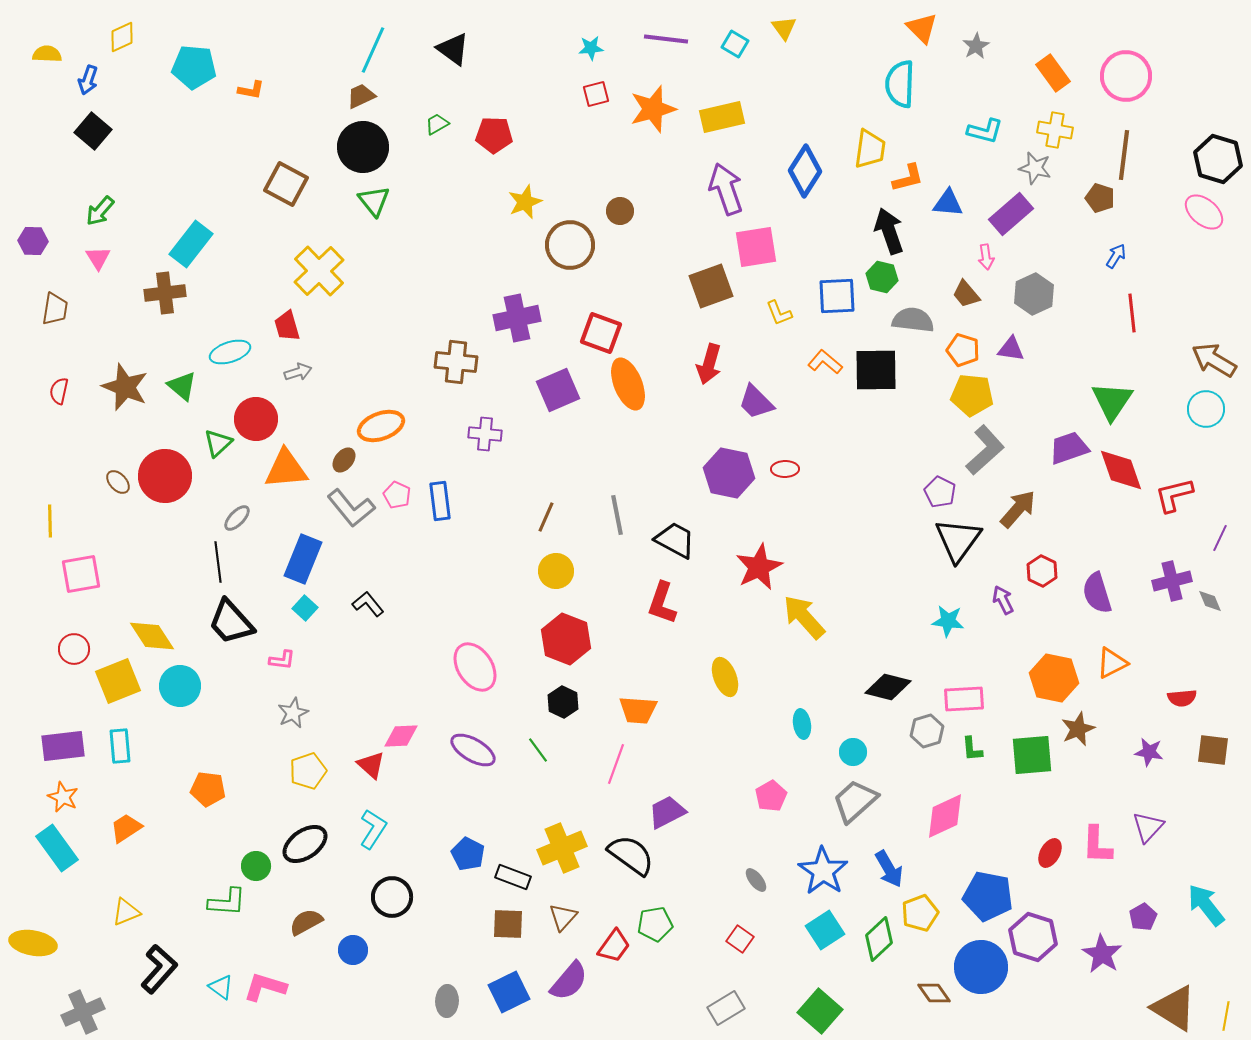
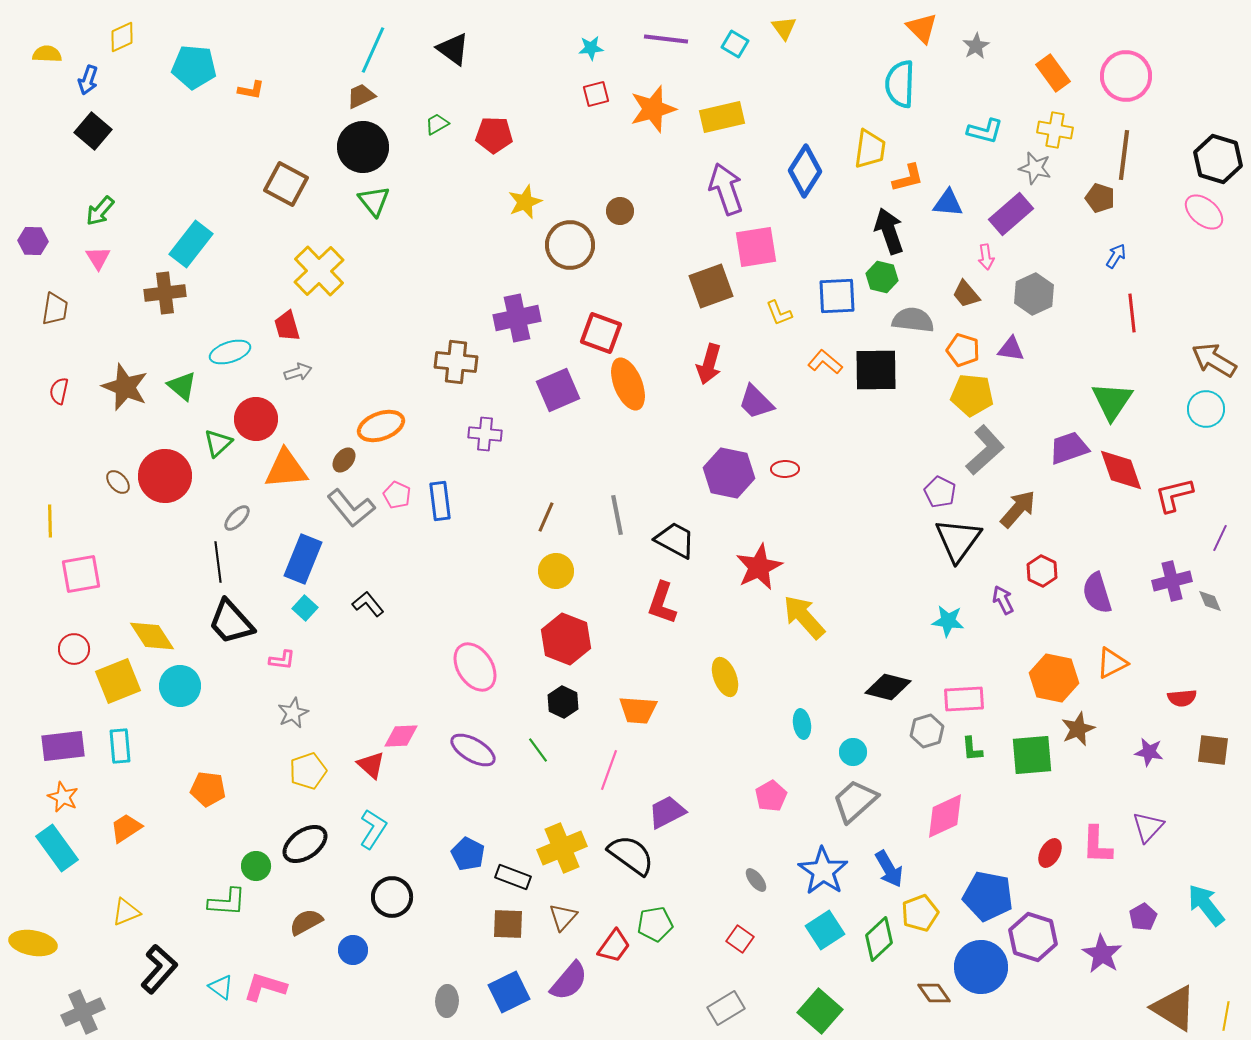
pink line at (616, 764): moved 7 px left, 6 px down
